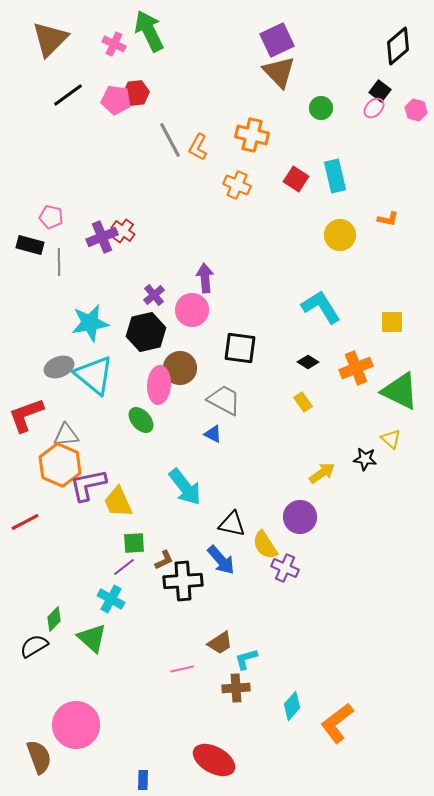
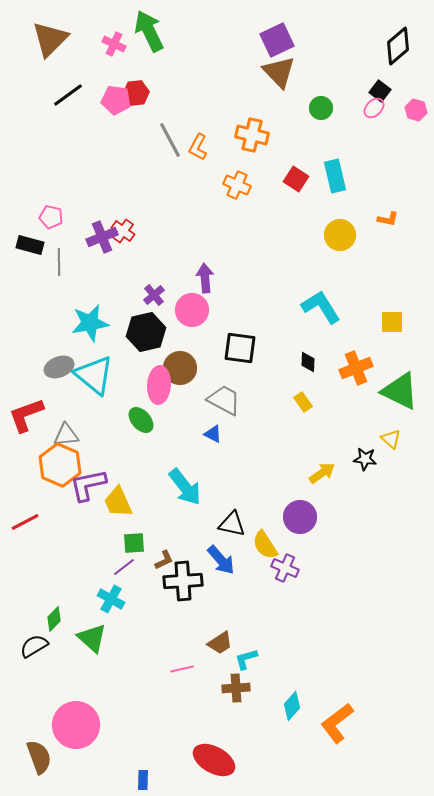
black diamond at (308, 362): rotated 60 degrees clockwise
